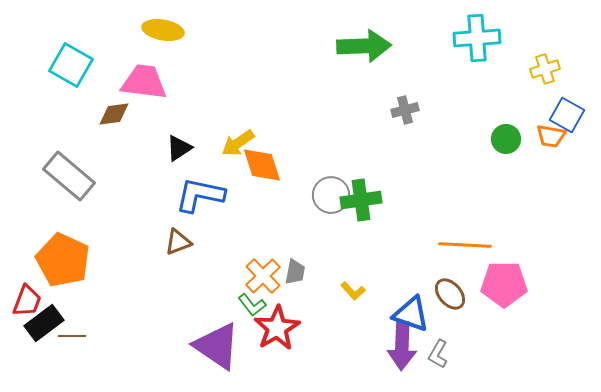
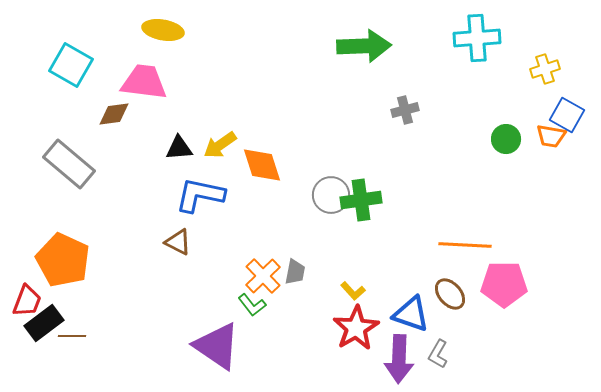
yellow arrow: moved 18 px left, 2 px down
black triangle: rotated 28 degrees clockwise
gray rectangle: moved 12 px up
brown triangle: rotated 48 degrees clockwise
red star: moved 79 px right
purple arrow: moved 3 px left, 13 px down
